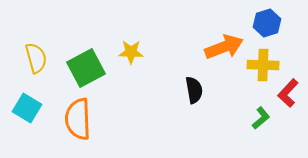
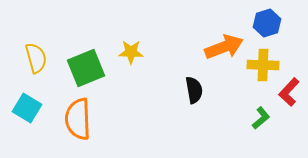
green square: rotated 6 degrees clockwise
red L-shape: moved 1 px right, 1 px up
